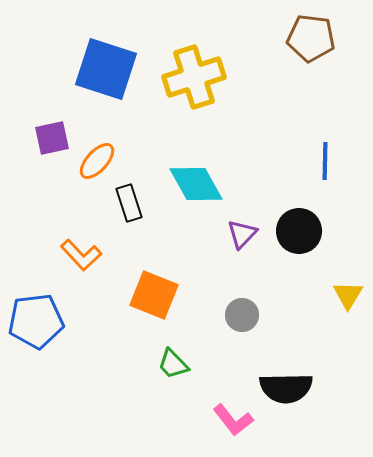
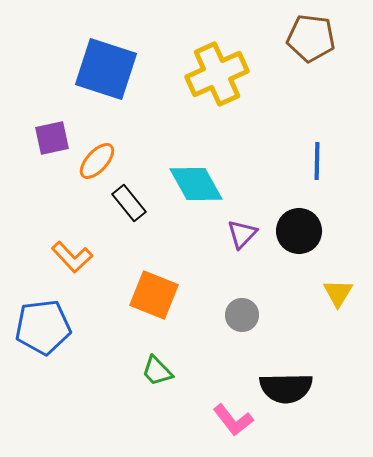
yellow cross: moved 23 px right, 3 px up; rotated 6 degrees counterclockwise
blue line: moved 8 px left
black rectangle: rotated 21 degrees counterclockwise
orange L-shape: moved 9 px left, 2 px down
yellow triangle: moved 10 px left, 2 px up
blue pentagon: moved 7 px right, 6 px down
green trapezoid: moved 16 px left, 7 px down
